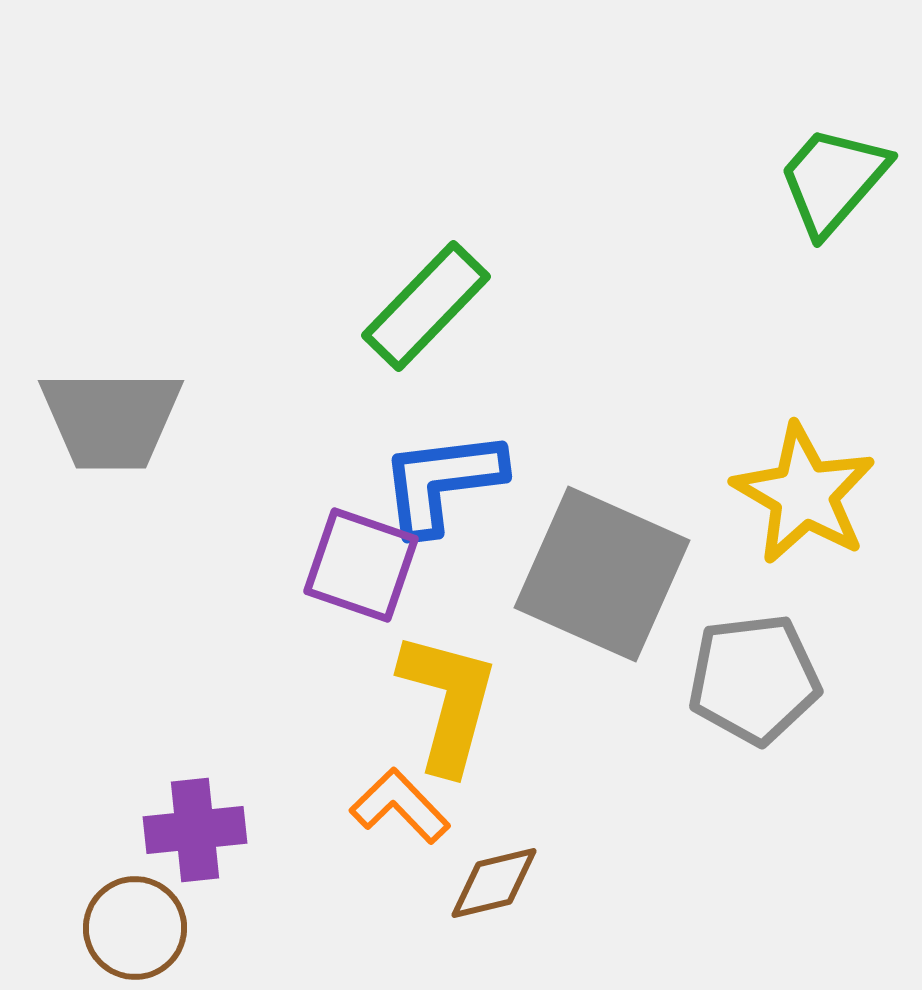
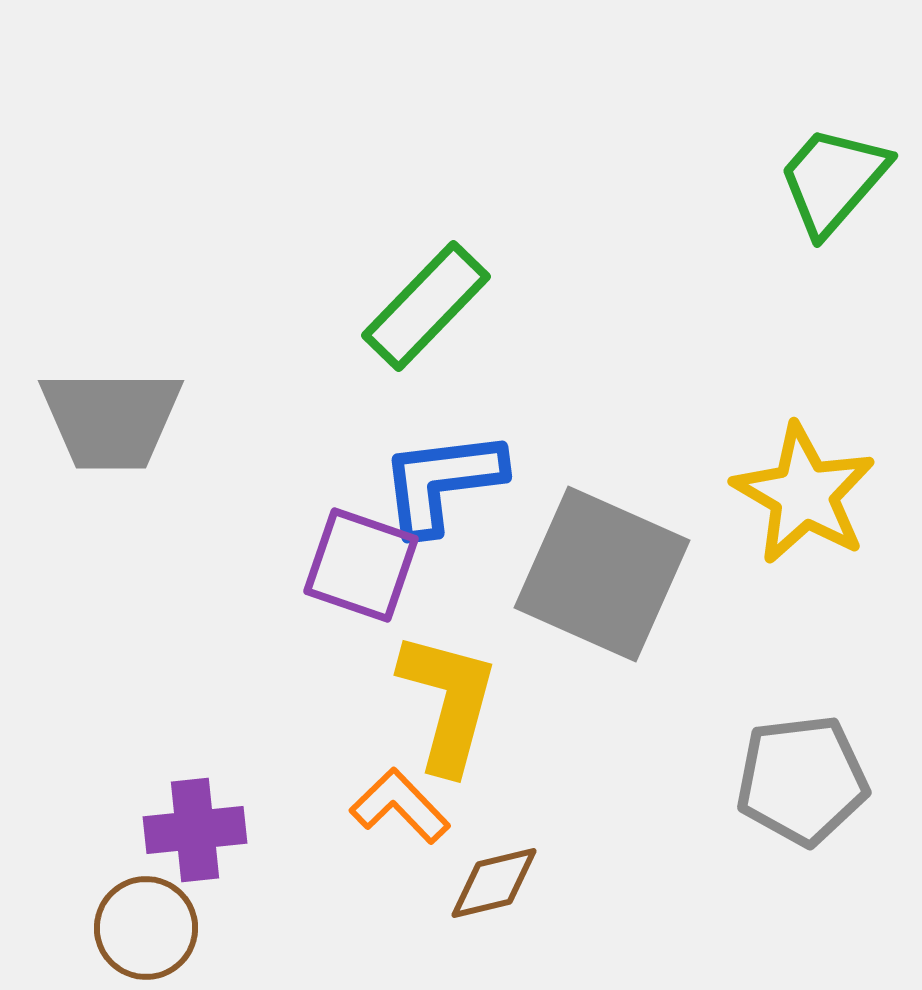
gray pentagon: moved 48 px right, 101 px down
brown circle: moved 11 px right
